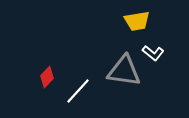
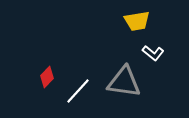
gray triangle: moved 11 px down
